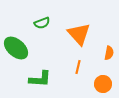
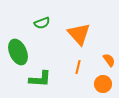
green ellipse: moved 2 px right, 4 px down; rotated 25 degrees clockwise
orange semicircle: moved 7 px down; rotated 48 degrees counterclockwise
